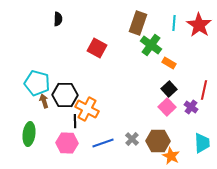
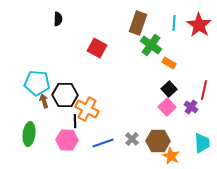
cyan pentagon: rotated 10 degrees counterclockwise
pink hexagon: moved 3 px up
